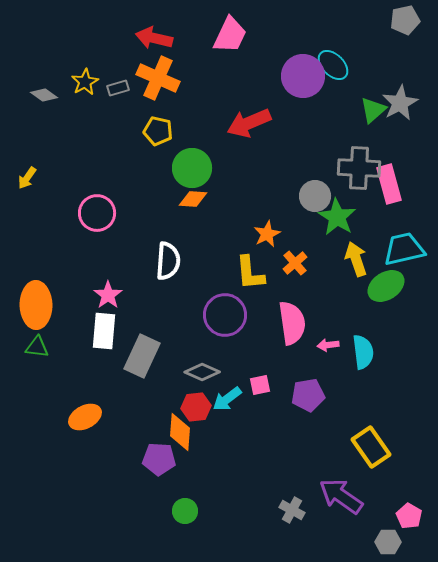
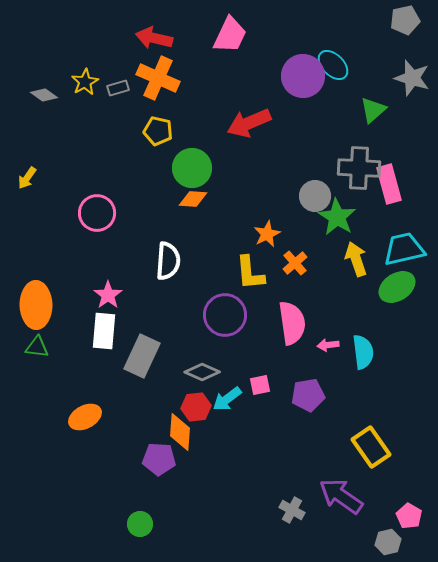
gray star at (400, 103): moved 12 px right, 25 px up; rotated 27 degrees counterclockwise
green ellipse at (386, 286): moved 11 px right, 1 px down
green circle at (185, 511): moved 45 px left, 13 px down
gray hexagon at (388, 542): rotated 15 degrees counterclockwise
